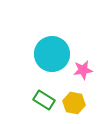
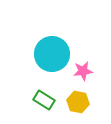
pink star: moved 1 px down
yellow hexagon: moved 4 px right, 1 px up
